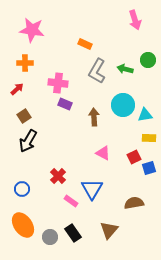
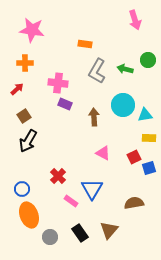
orange rectangle: rotated 16 degrees counterclockwise
orange ellipse: moved 6 px right, 10 px up; rotated 15 degrees clockwise
black rectangle: moved 7 px right
